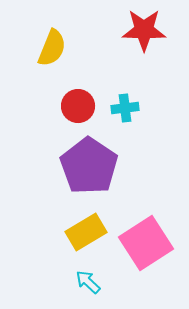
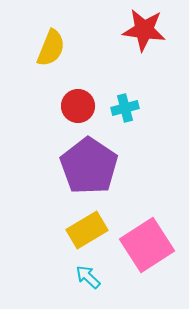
red star: rotated 6 degrees clockwise
yellow semicircle: moved 1 px left
cyan cross: rotated 8 degrees counterclockwise
yellow rectangle: moved 1 px right, 2 px up
pink square: moved 1 px right, 2 px down
cyan arrow: moved 5 px up
